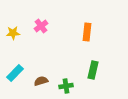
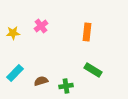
green rectangle: rotated 72 degrees counterclockwise
